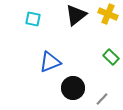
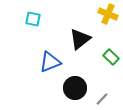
black triangle: moved 4 px right, 24 px down
black circle: moved 2 px right
